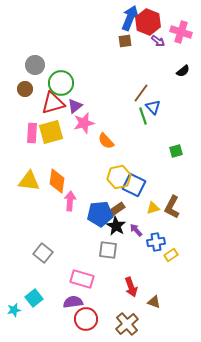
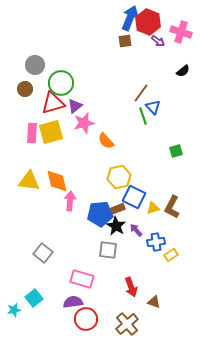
orange diamond at (57, 181): rotated 20 degrees counterclockwise
blue square at (134, 185): moved 12 px down
brown rectangle at (117, 209): rotated 14 degrees clockwise
